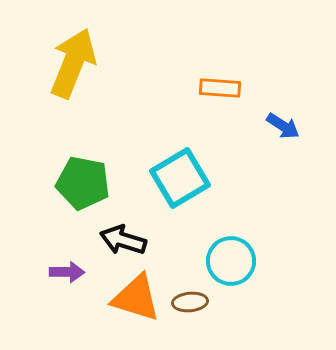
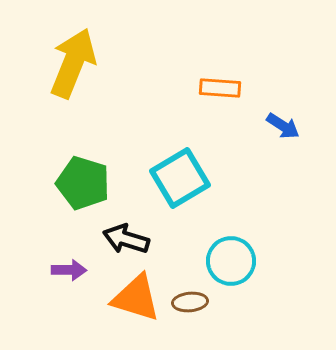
green pentagon: rotated 6 degrees clockwise
black arrow: moved 3 px right, 1 px up
purple arrow: moved 2 px right, 2 px up
